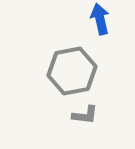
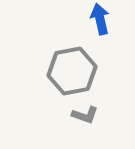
gray L-shape: rotated 12 degrees clockwise
